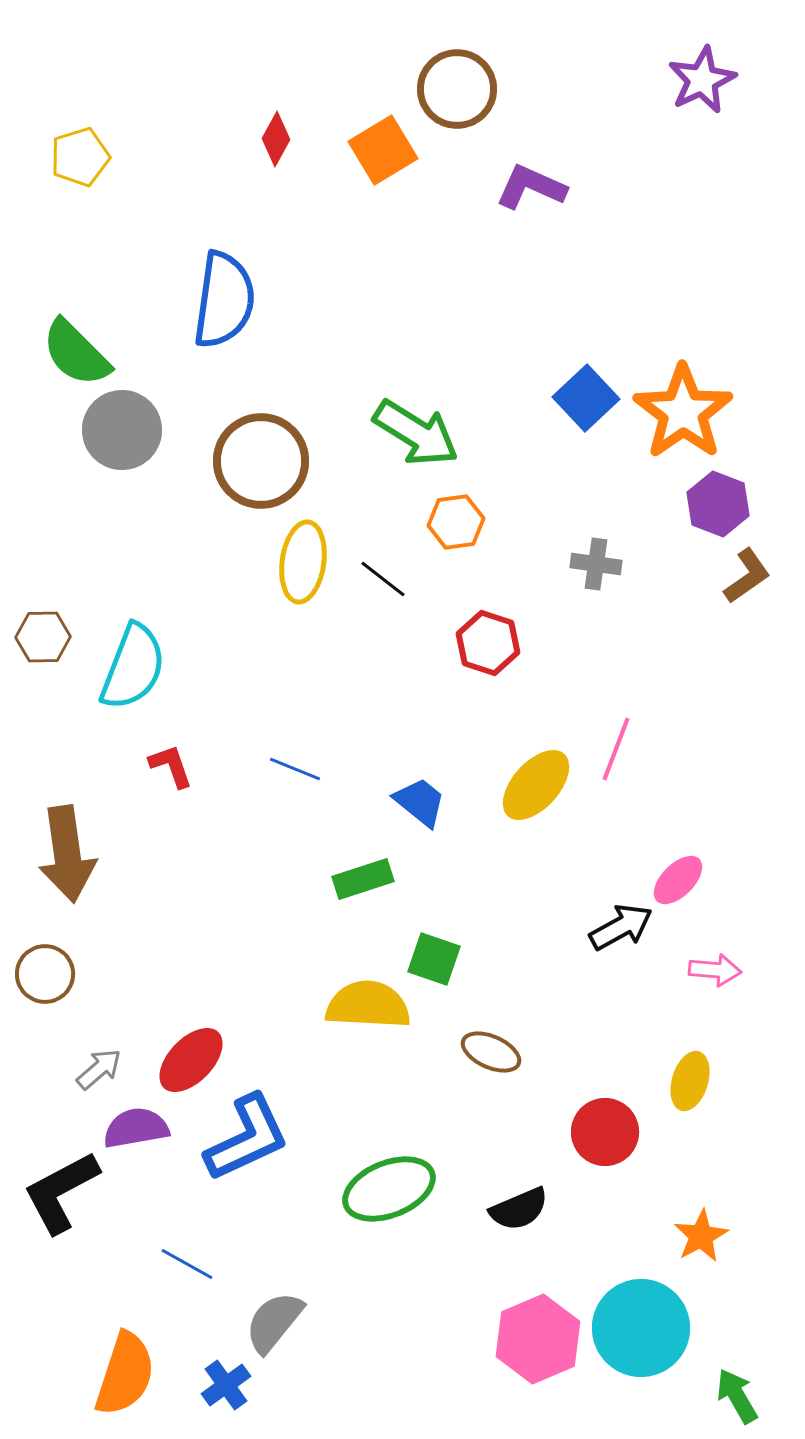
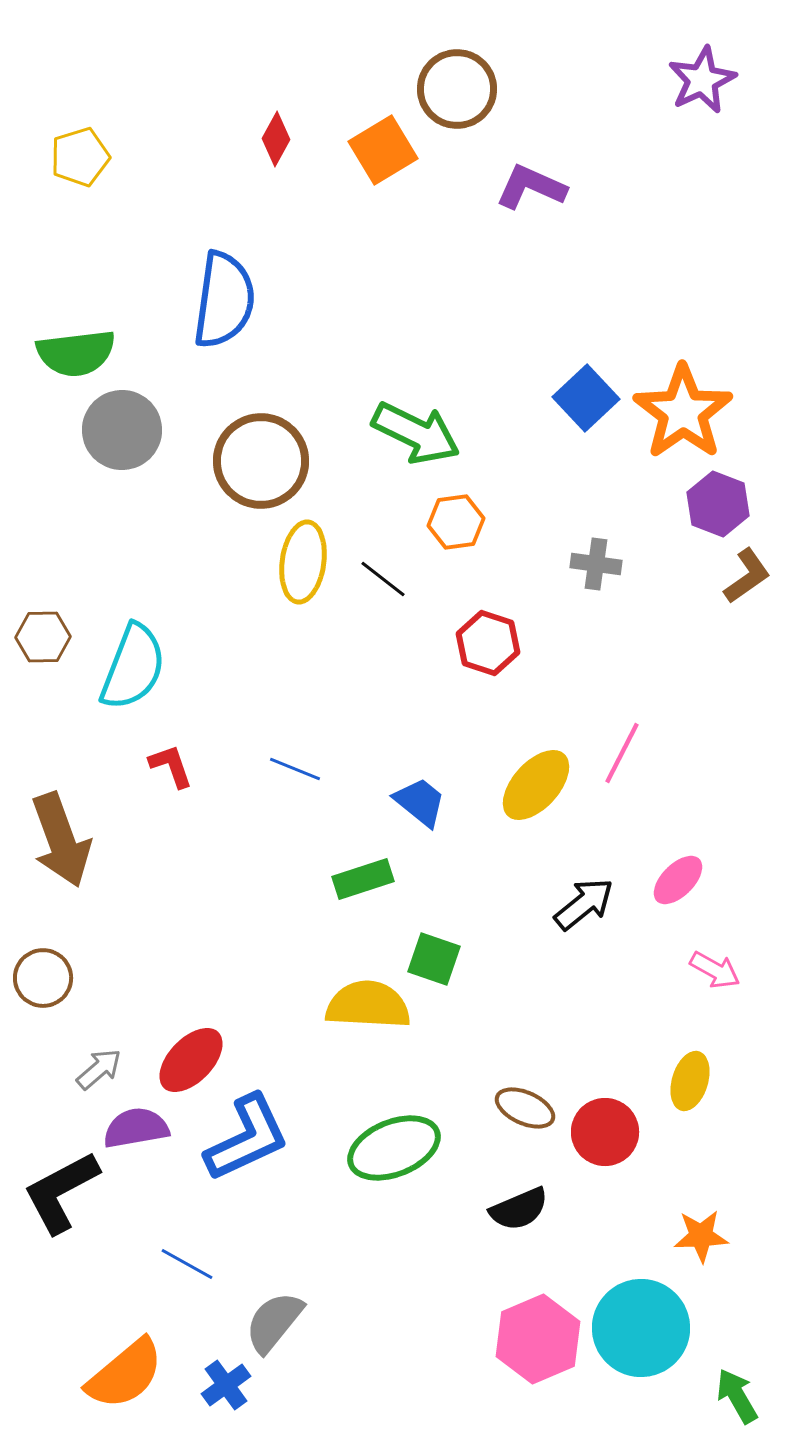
green semicircle at (76, 353): rotated 52 degrees counterclockwise
green arrow at (416, 433): rotated 6 degrees counterclockwise
pink line at (616, 749): moved 6 px right, 4 px down; rotated 6 degrees clockwise
brown arrow at (67, 854): moved 6 px left, 14 px up; rotated 12 degrees counterclockwise
black arrow at (621, 927): moved 37 px left, 23 px up; rotated 10 degrees counterclockwise
pink arrow at (715, 970): rotated 24 degrees clockwise
brown circle at (45, 974): moved 2 px left, 4 px down
brown ellipse at (491, 1052): moved 34 px right, 56 px down
green ellipse at (389, 1189): moved 5 px right, 41 px up
orange star at (701, 1236): rotated 26 degrees clockwise
orange semicircle at (125, 1374): rotated 32 degrees clockwise
